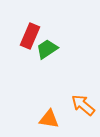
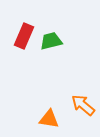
red rectangle: moved 6 px left
green trapezoid: moved 4 px right, 8 px up; rotated 20 degrees clockwise
